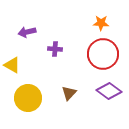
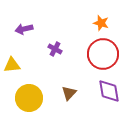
orange star: rotated 14 degrees clockwise
purple arrow: moved 3 px left, 3 px up
purple cross: rotated 24 degrees clockwise
yellow triangle: rotated 36 degrees counterclockwise
purple diamond: rotated 45 degrees clockwise
yellow circle: moved 1 px right
